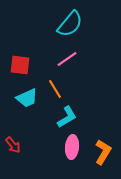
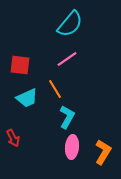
cyan L-shape: rotated 30 degrees counterclockwise
red arrow: moved 7 px up; rotated 12 degrees clockwise
